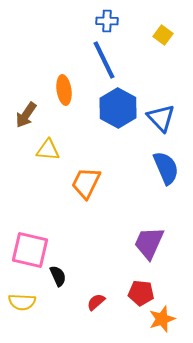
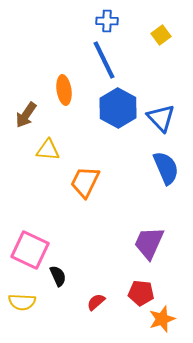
yellow square: moved 2 px left; rotated 18 degrees clockwise
orange trapezoid: moved 1 px left, 1 px up
pink square: rotated 12 degrees clockwise
